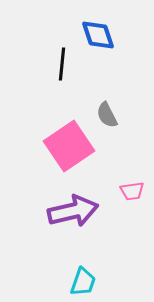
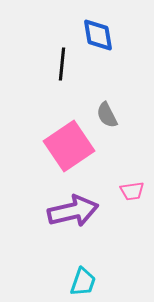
blue diamond: rotated 9 degrees clockwise
